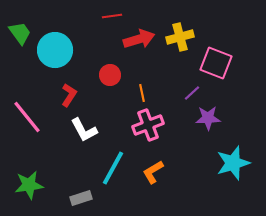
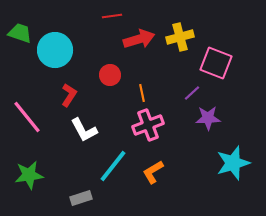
green trapezoid: rotated 35 degrees counterclockwise
cyan line: moved 2 px up; rotated 9 degrees clockwise
green star: moved 10 px up
